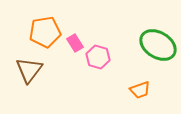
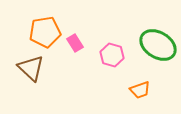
pink hexagon: moved 14 px right, 2 px up
brown triangle: moved 2 px right, 2 px up; rotated 24 degrees counterclockwise
